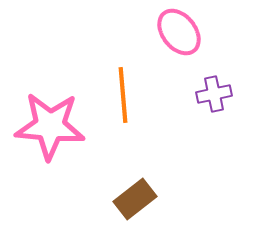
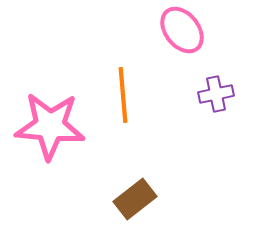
pink ellipse: moved 3 px right, 2 px up
purple cross: moved 2 px right
